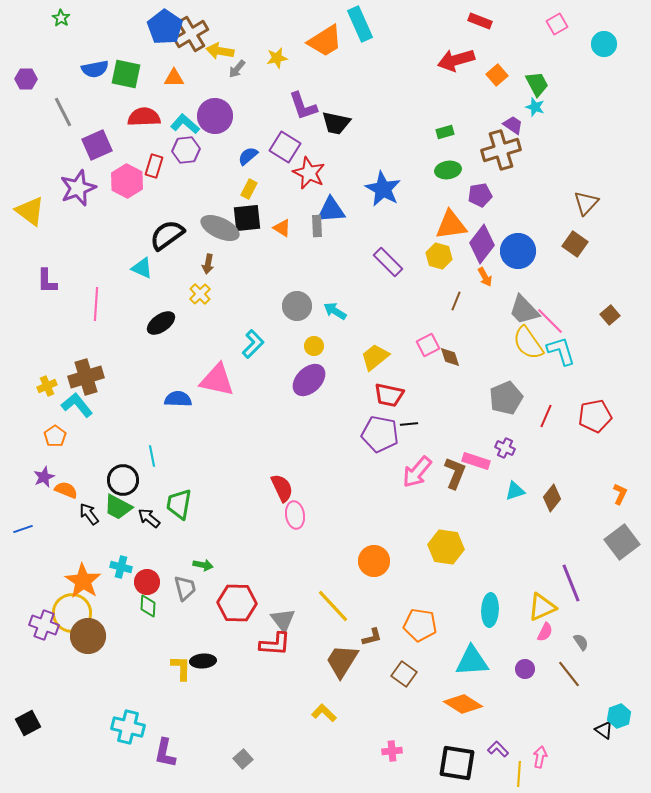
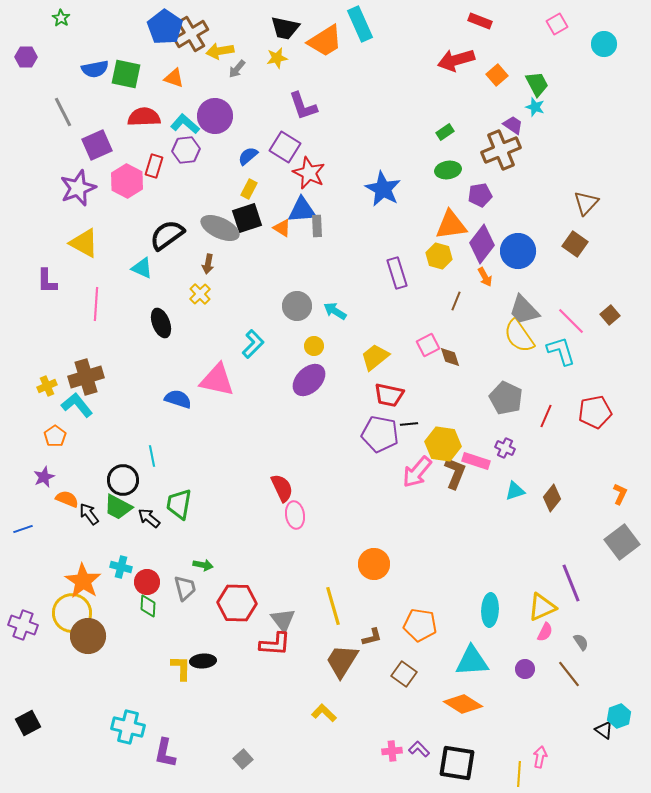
yellow arrow at (220, 51): rotated 20 degrees counterclockwise
orange triangle at (174, 78): rotated 20 degrees clockwise
purple hexagon at (26, 79): moved 22 px up
black trapezoid at (336, 123): moved 51 px left, 95 px up
green rectangle at (445, 132): rotated 18 degrees counterclockwise
brown cross at (501, 150): rotated 6 degrees counterclockwise
blue triangle at (331, 210): moved 29 px left
yellow triangle at (30, 211): moved 54 px right, 32 px down; rotated 8 degrees counterclockwise
black square at (247, 218): rotated 12 degrees counterclockwise
purple rectangle at (388, 262): moved 9 px right, 11 px down; rotated 28 degrees clockwise
pink line at (550, 321): moved 21 px right
black ellipse at (161, 323): rotated 76 degrees counterclockwise
yellow semicircle at (528, 343): moved 9 px left, 7 px up
gray pentagon at (506, 398): rotated 24 degrees counterclockwise
blue semicircle at (178, 399): rotated 16 degrees clockwise
red pentagon at (595, 416): moved 4 px up
orange semicircle at (66, 490): moved 1 px right, 9 px down
yellow hexagon at (446, 547): moved 3 px left, 103 px up
orange circle at (374, 561): moved 3 px down
yellow line at (333, 606): rotated 27 degrees clockwise
purple cross at (44, 625): moved 21 px left
purple L-shape at (498, 749): moved 79 px left
